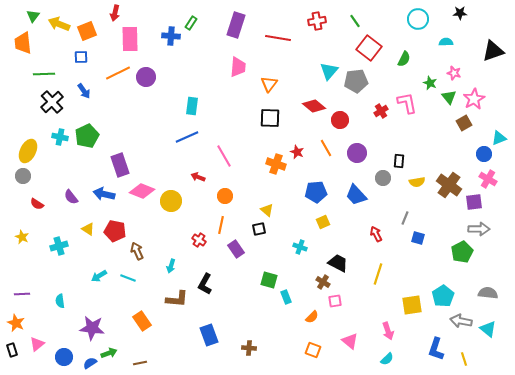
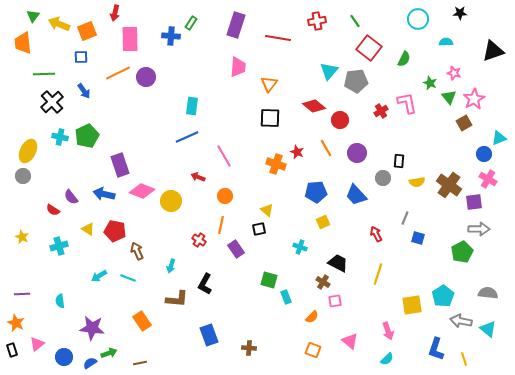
red semicircle at (37, 204): moved 16 px right, 6 px down
